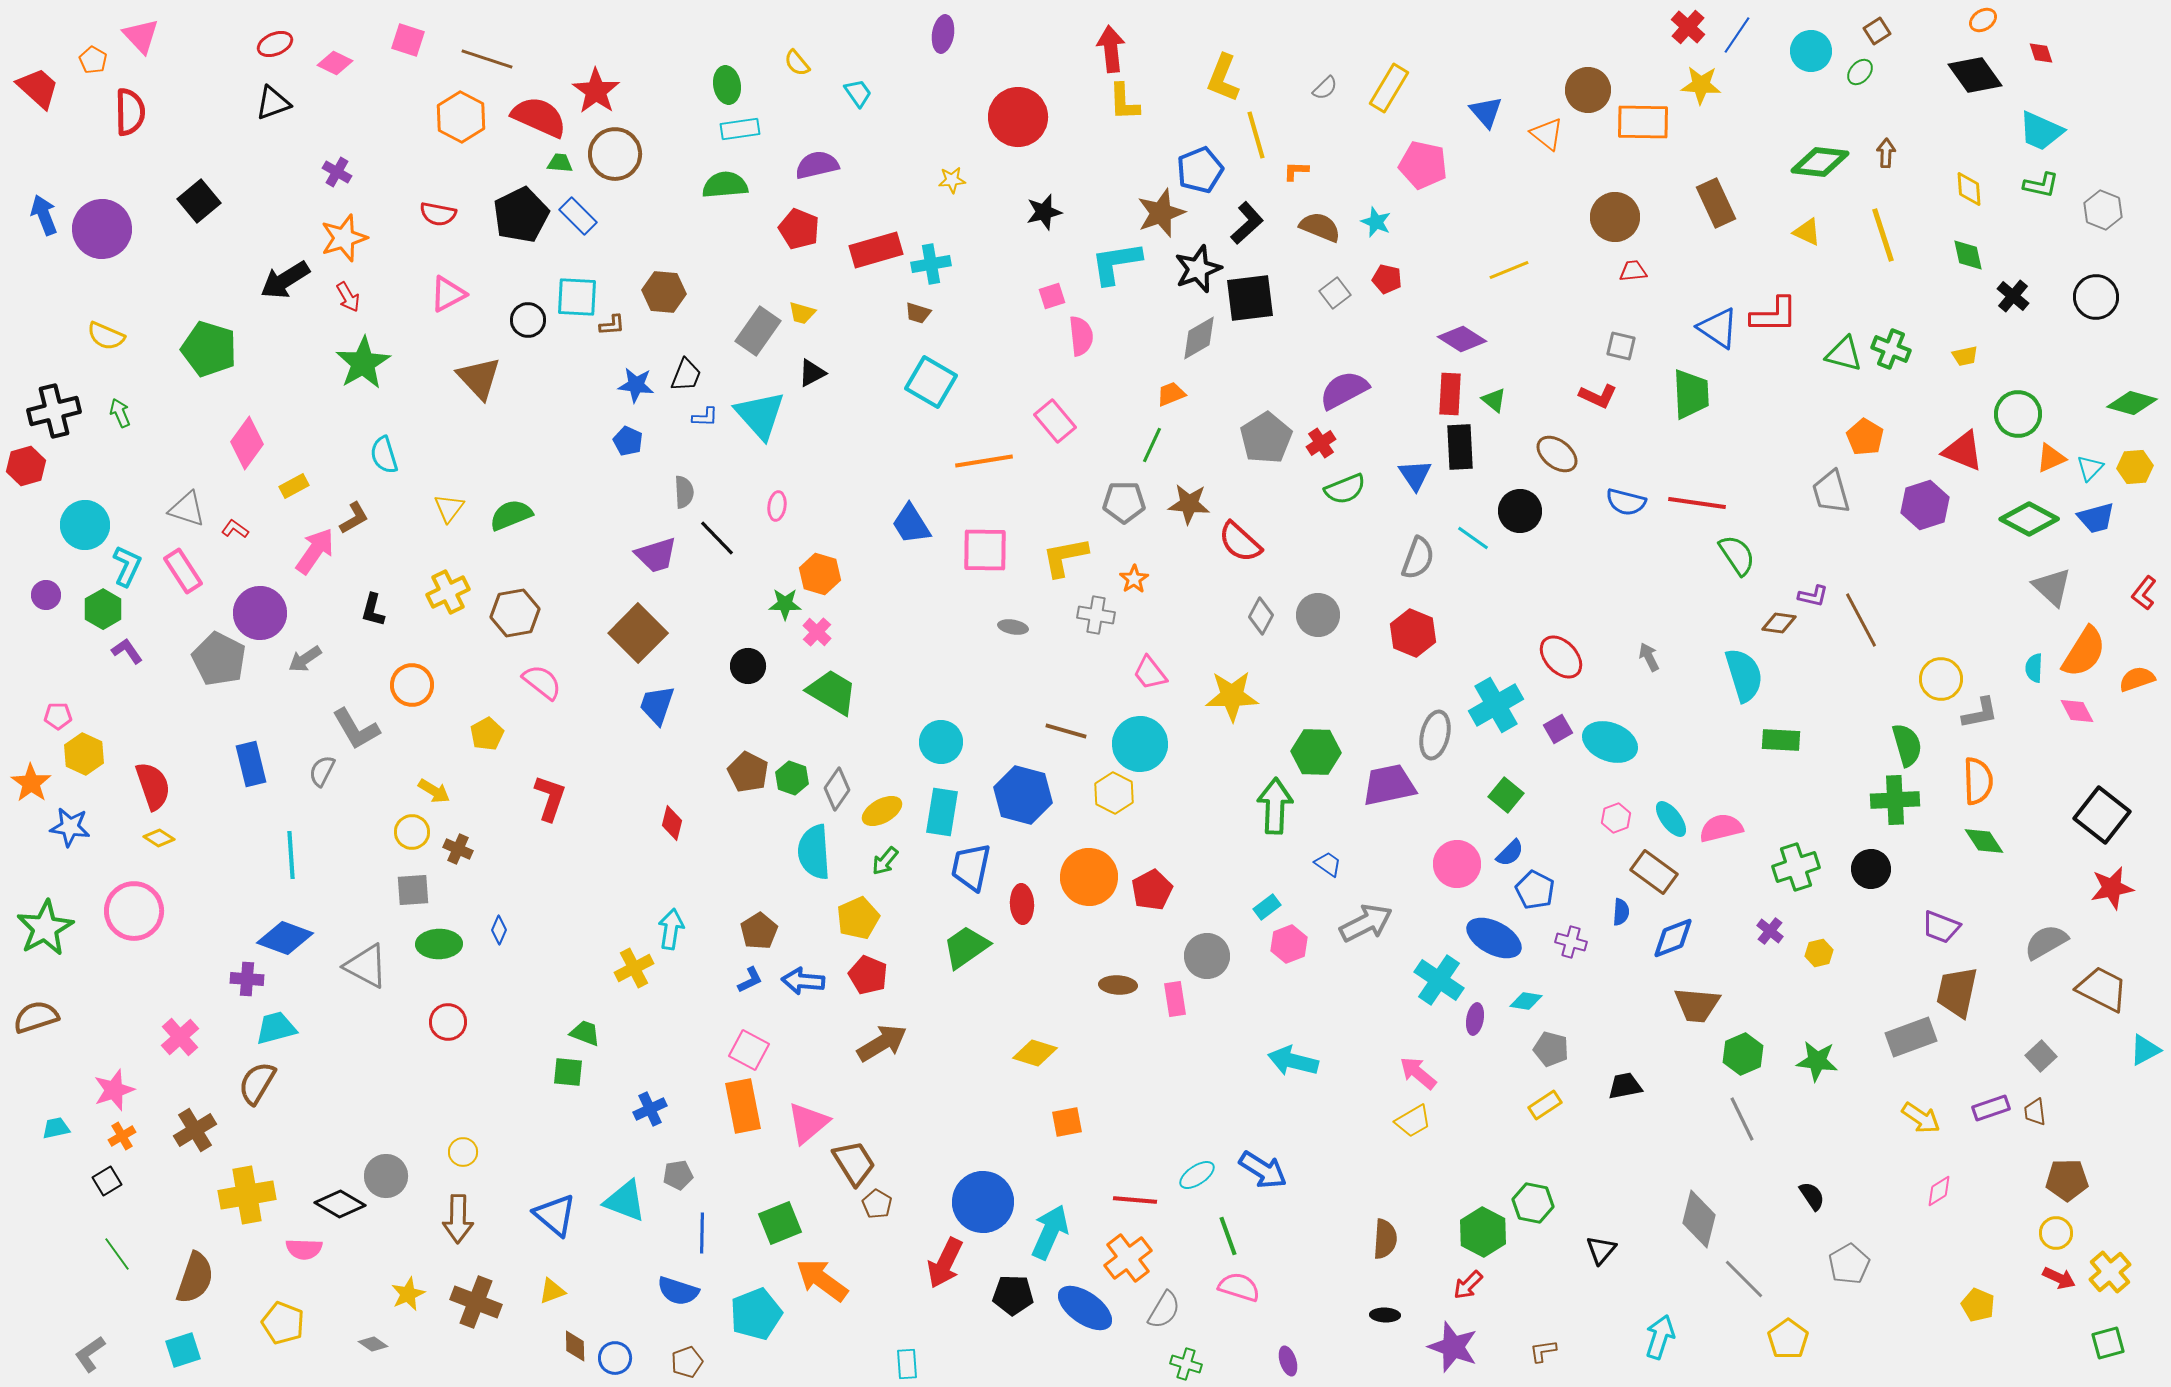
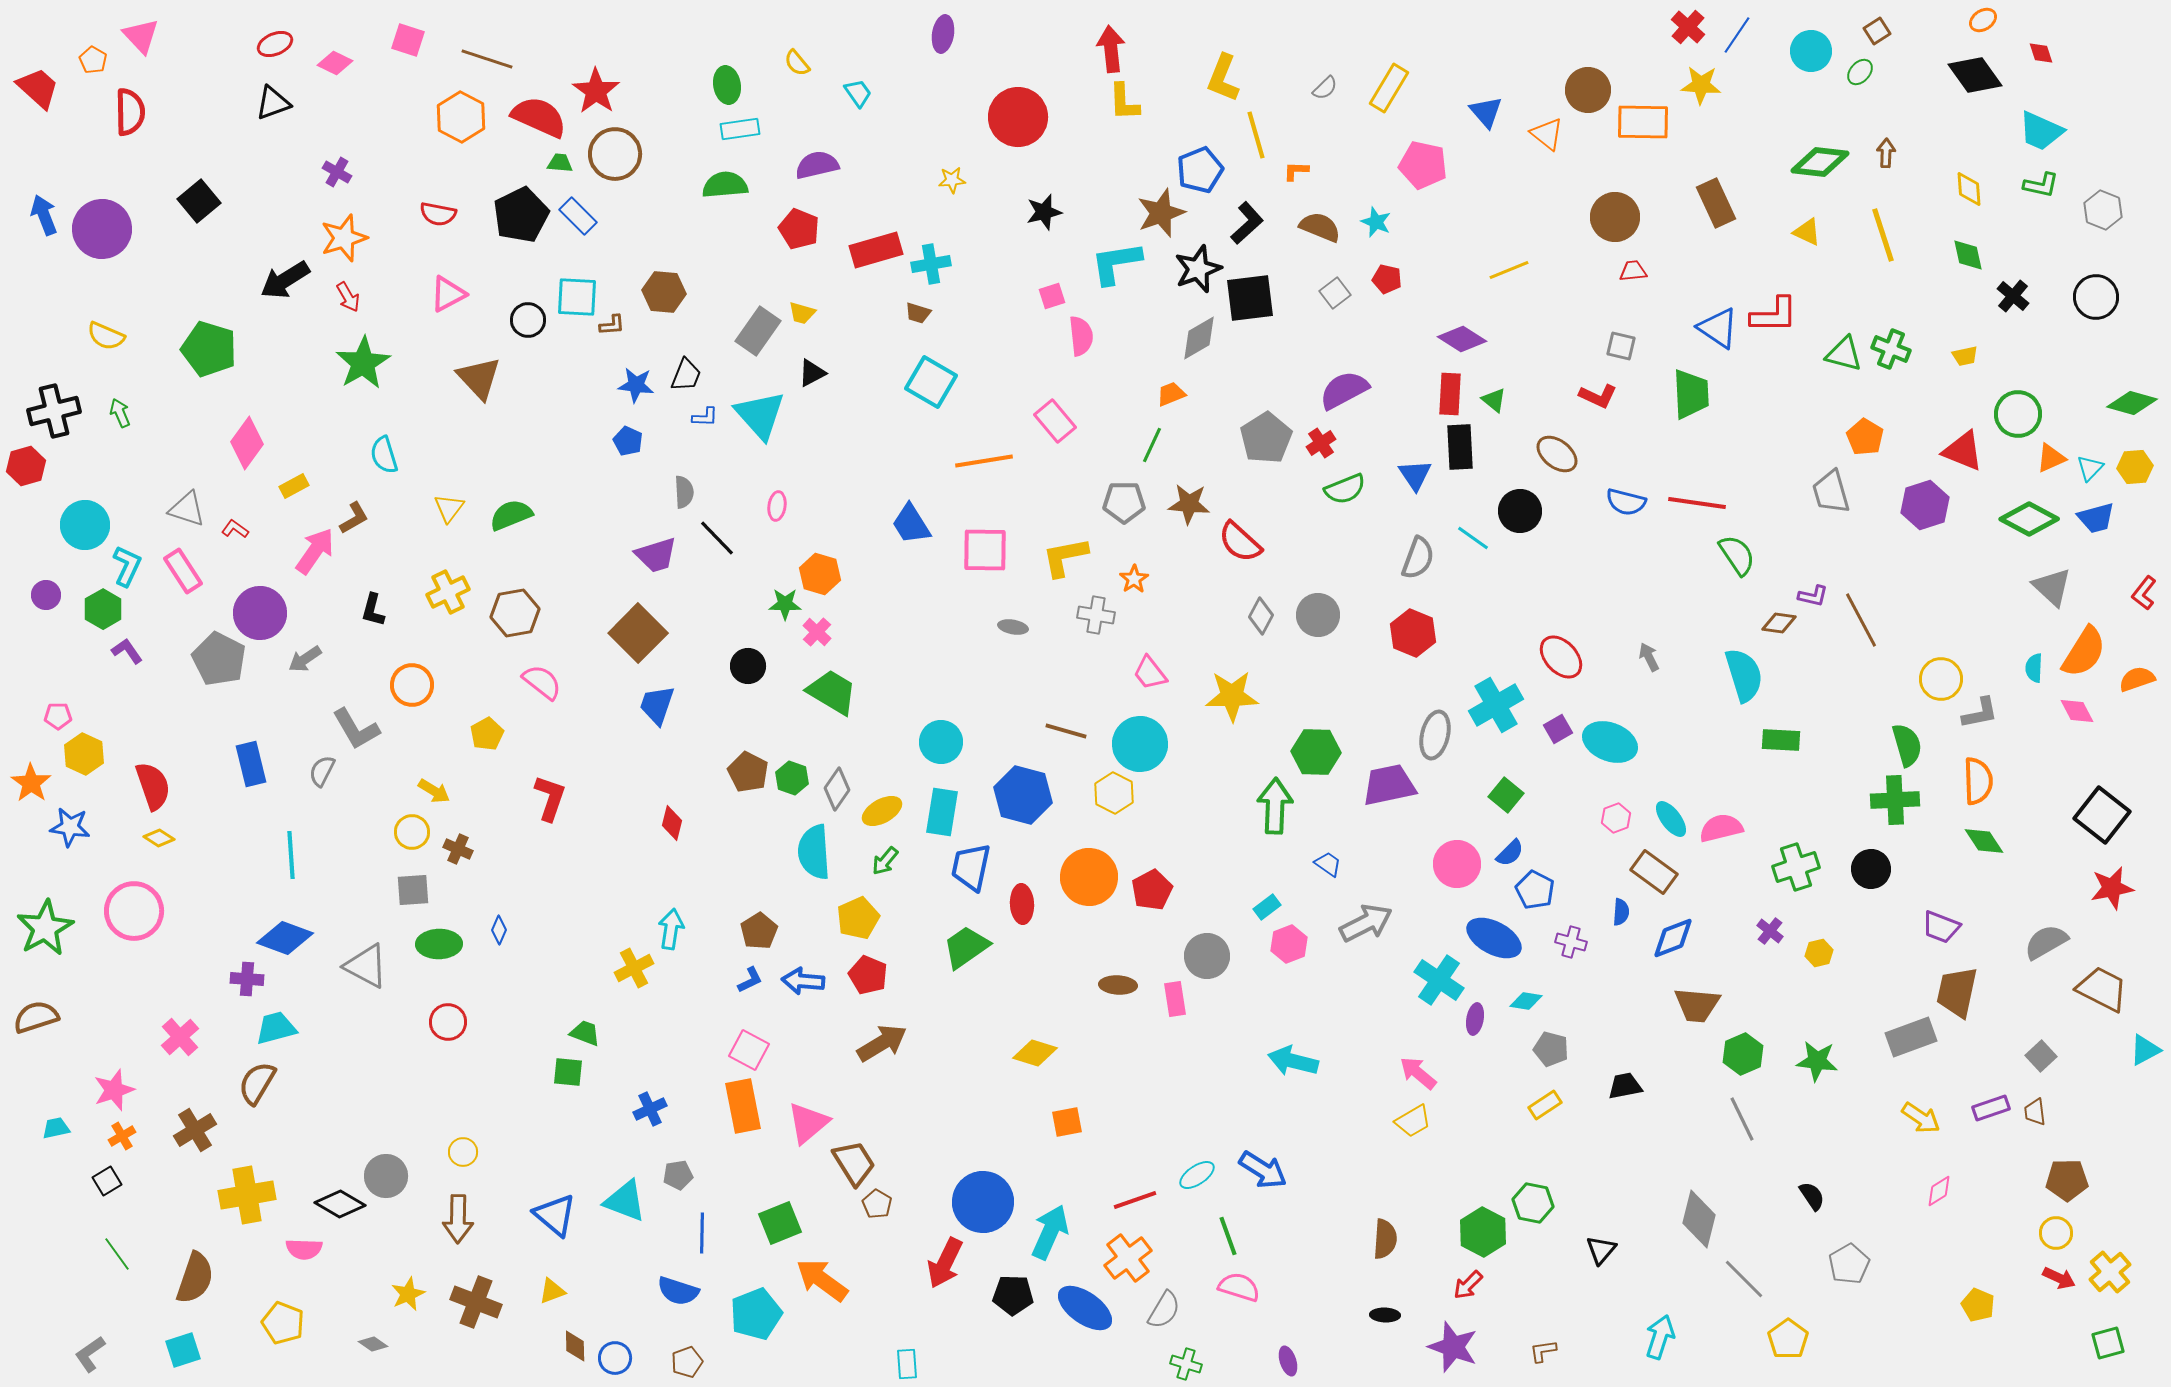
red line at (1135, 1200): rotated 24 degrees counterclockwise
